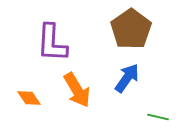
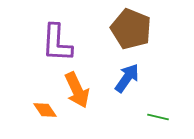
brown pentagon: rotated 15 degrees counterclockwise
purple L-shape: moved 5 px right
orange arrow: rotated 6 degrees clockwise
orange diamond: moved 16 px right, 12 px down
